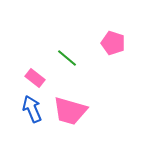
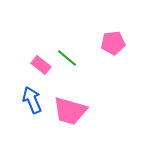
pink pentagon: rotated 25 degrees counterclockwise
pink rectangle: moved 6 px right, 13 px up
blue arrow: moved 9 px up
